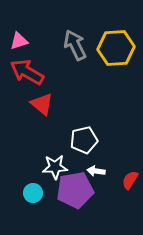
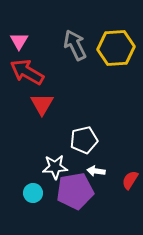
pink triangle: rotated 42 degrees counterclockwise
red triangle: rotated 20 degrees clockwise
purple pentagon: moved 1 px down
